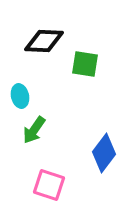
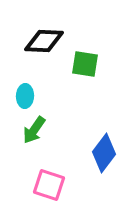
cyan ellipse: moved 5 px right; rotated 15 degrees clockwise
